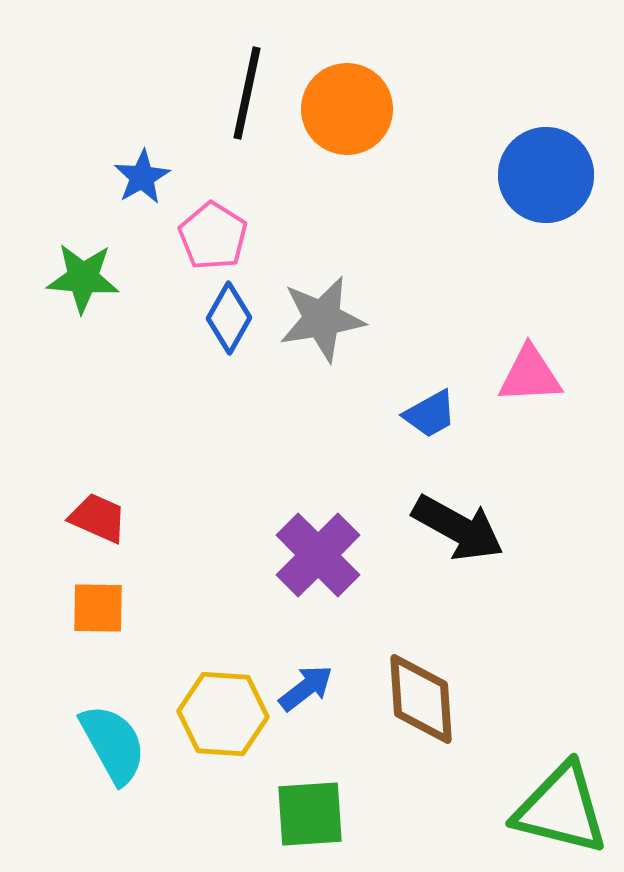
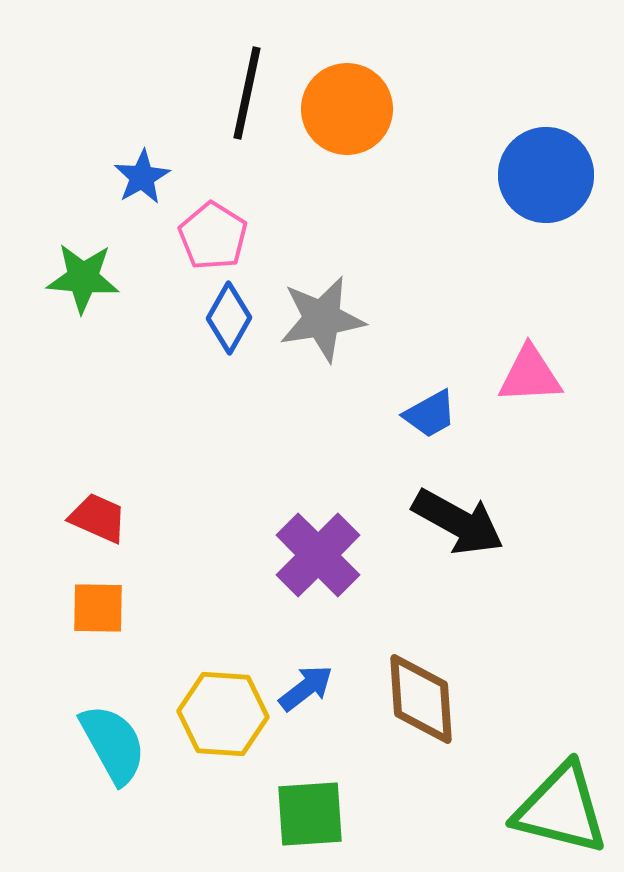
black arrow: moved 6 px up
